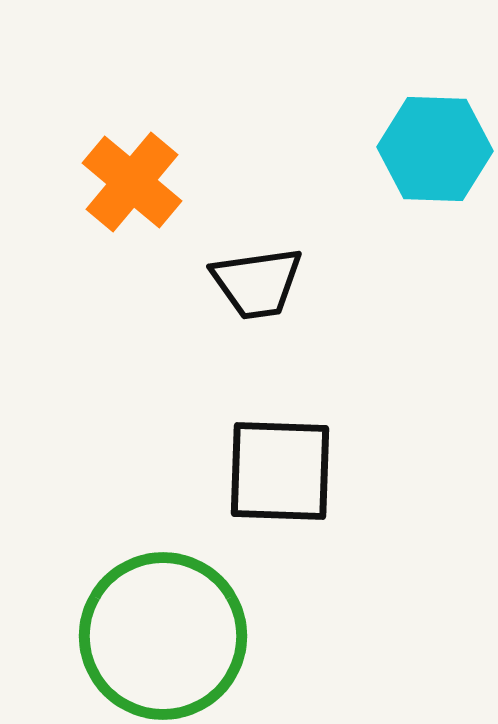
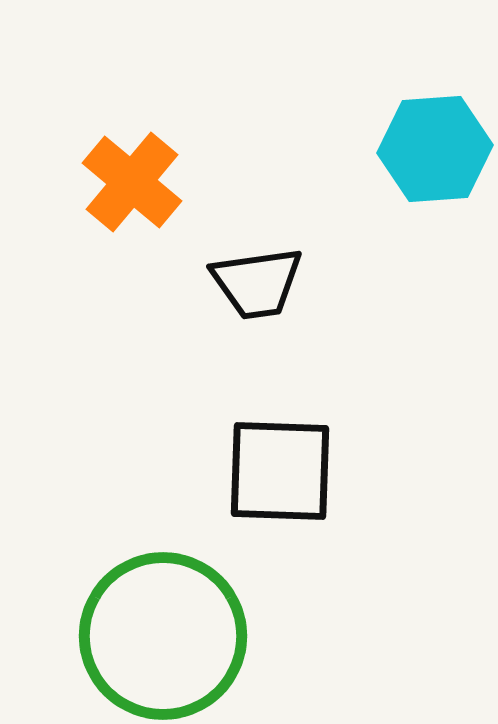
cyan hexagon: rotated 6 degrees counterclockwise
